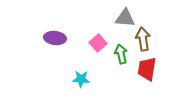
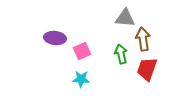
pink square: moved 16 px left, 8 px down; rotated 18 degrees clockwise
red trapezoid: rotated 10 degrees clockwise
